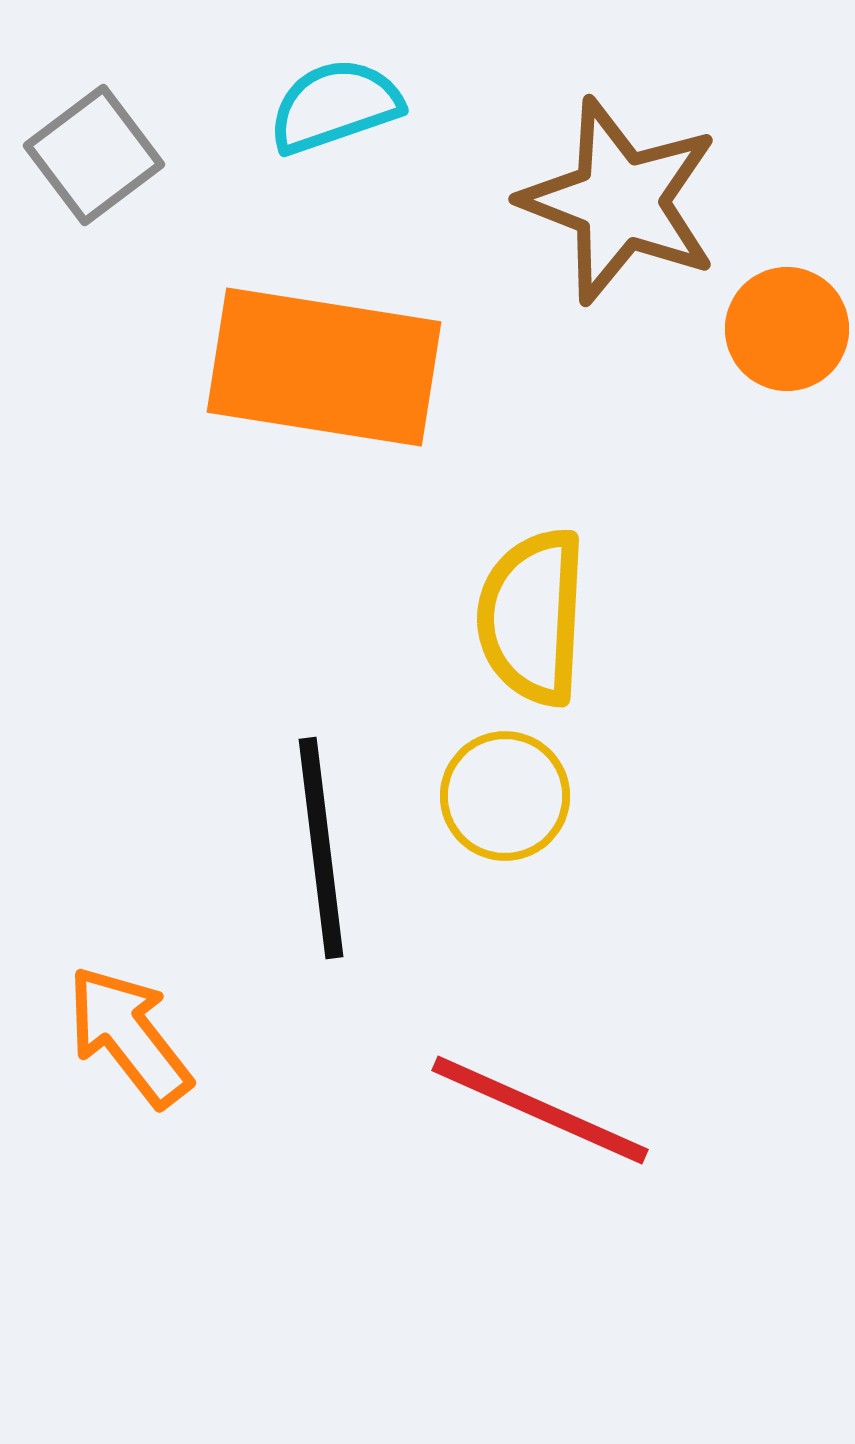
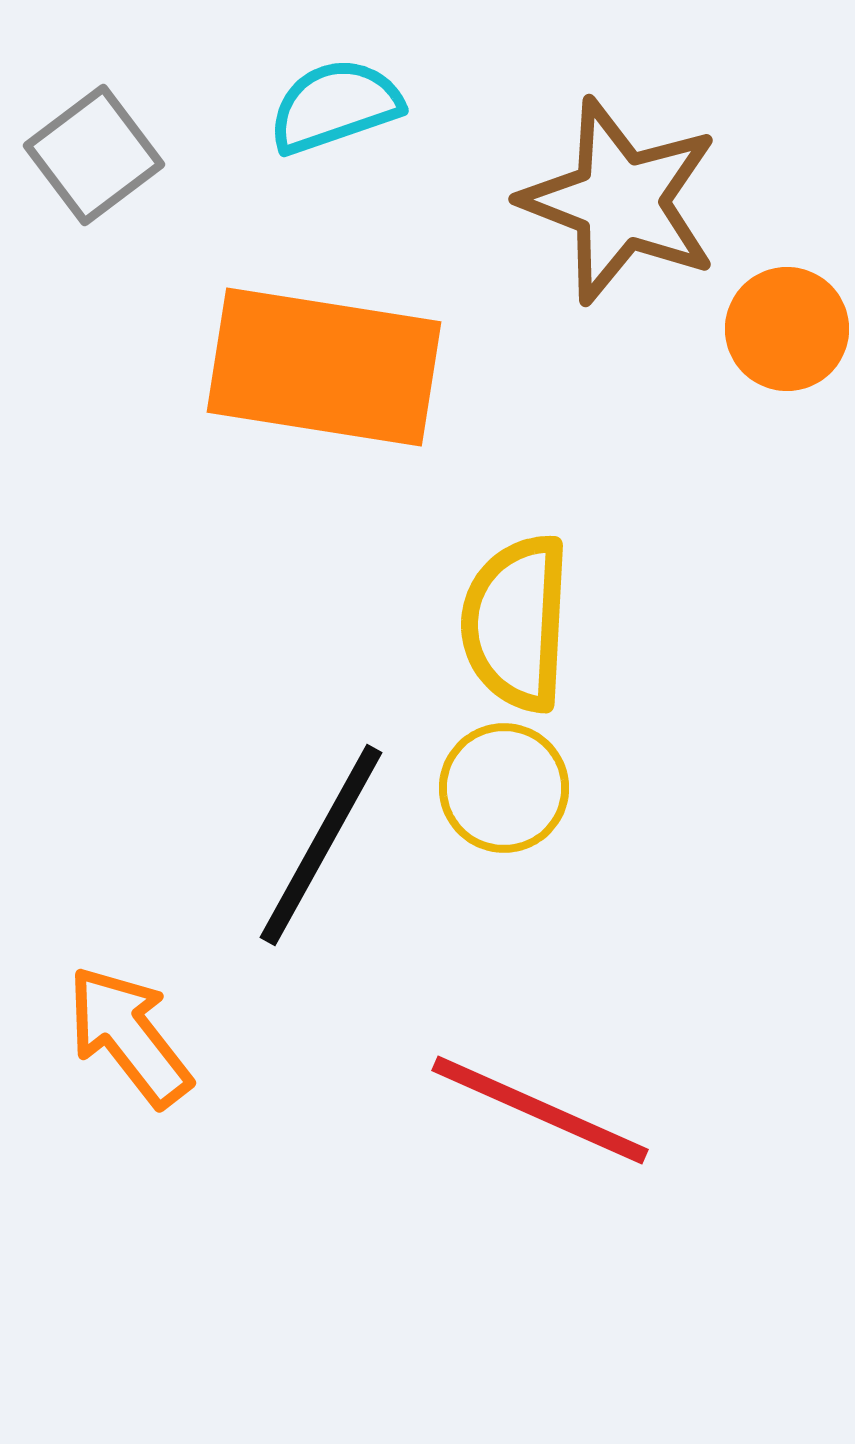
yellow semicircle: moved 16 px left, 6 px down
yellow circle: moved 1 px left, 8 px up
black line: moved 3 px up; rotated 36 degrees clockwise
